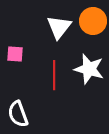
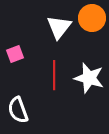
orange circle: moved 1 px left, 3 px up
pink square: rotated 24 degrees counterclockwise
white star: moved 9 px down
white semicircle: moved 4 px up
